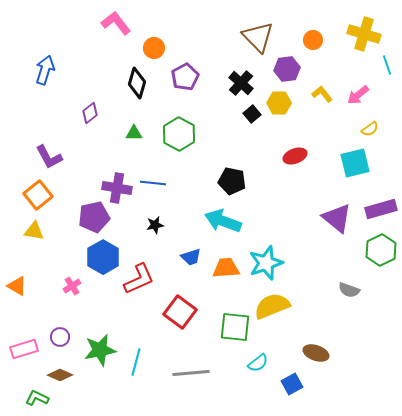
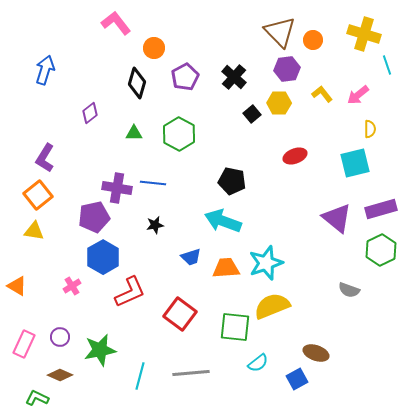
brown triangle at (258, 37): moved 22 px right, 5 px up
black cross at (241, 83): moved 7 px left, 6 px up
yellow semicircle at (370, 129): rotated 54 degrees counterclockwise
purple L-shape at (49, 157): moved 4 px left, 1 px down; rotated 60 degrees clockwise
red L-shape at (139, 279): moved 9 px left, 13 px down
red square at (180, 312): moved 2 px down
pink rectangle at (24, 349): moved 5 px up; rotated 48 degrees counterclockwise
cyan line at (136, 362): moved 4 px right, 14 px down
blue square at (292, 384): moved 5 px right, 5 px up
